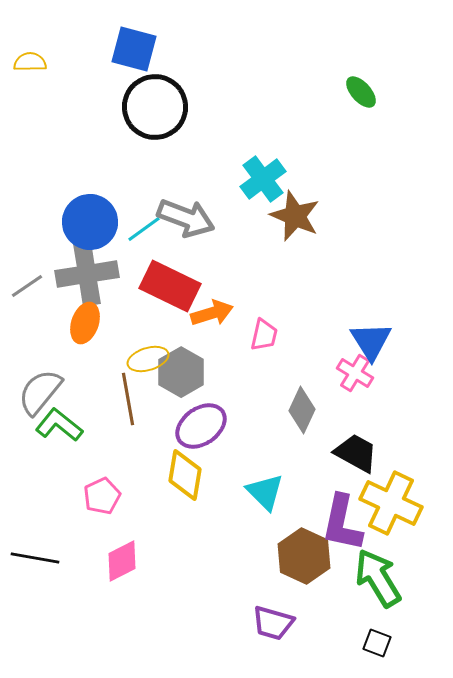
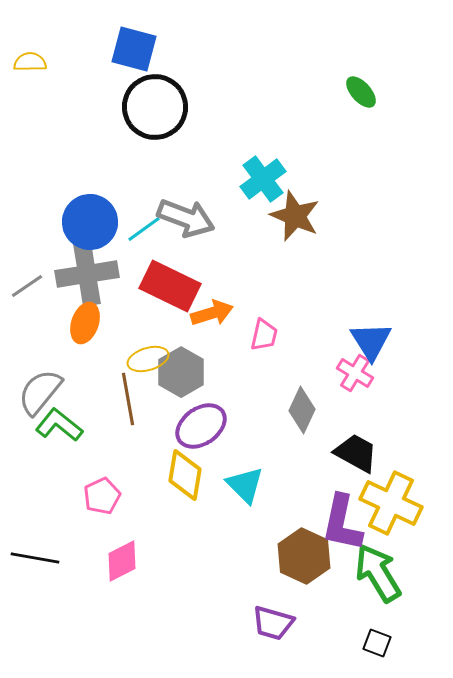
cyan triangle: moved 20 px left, 7 px up
green arrow: moved 5 px up
